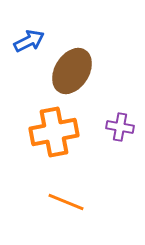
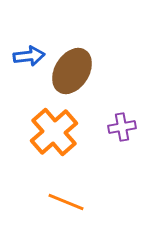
blue arrow: moved 15 px down; rotated 20 degrees clockwise
purple cross: moved 2 px right; rotated 20 degrees counterclockwise
orange cross: rotated 30 degrees counterclockwise
